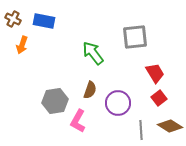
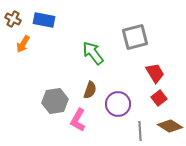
blue rectangle: moved 1 px up
gray square: rotated 8 degrees counterclockwise
orange arrow: moved 1 px right, 1 px up; rotated 12 degrees clockwise
purple circle: moved 1 px down
pink L-shape: moved 1 px up
gray line: moved 1 px left, 1 px down
